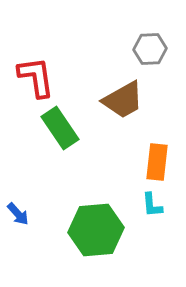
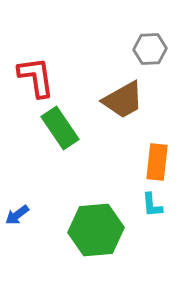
blue arrow: moved 1 px left, 1 px down; rotated 95 degrees clockwise
